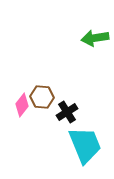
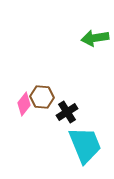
pink diamond: moved 2 px right, 1 px up
